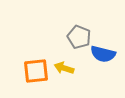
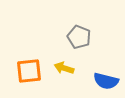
blue semicircle: moved 3 px right, 27 px down
orange square: moved 7 px left
